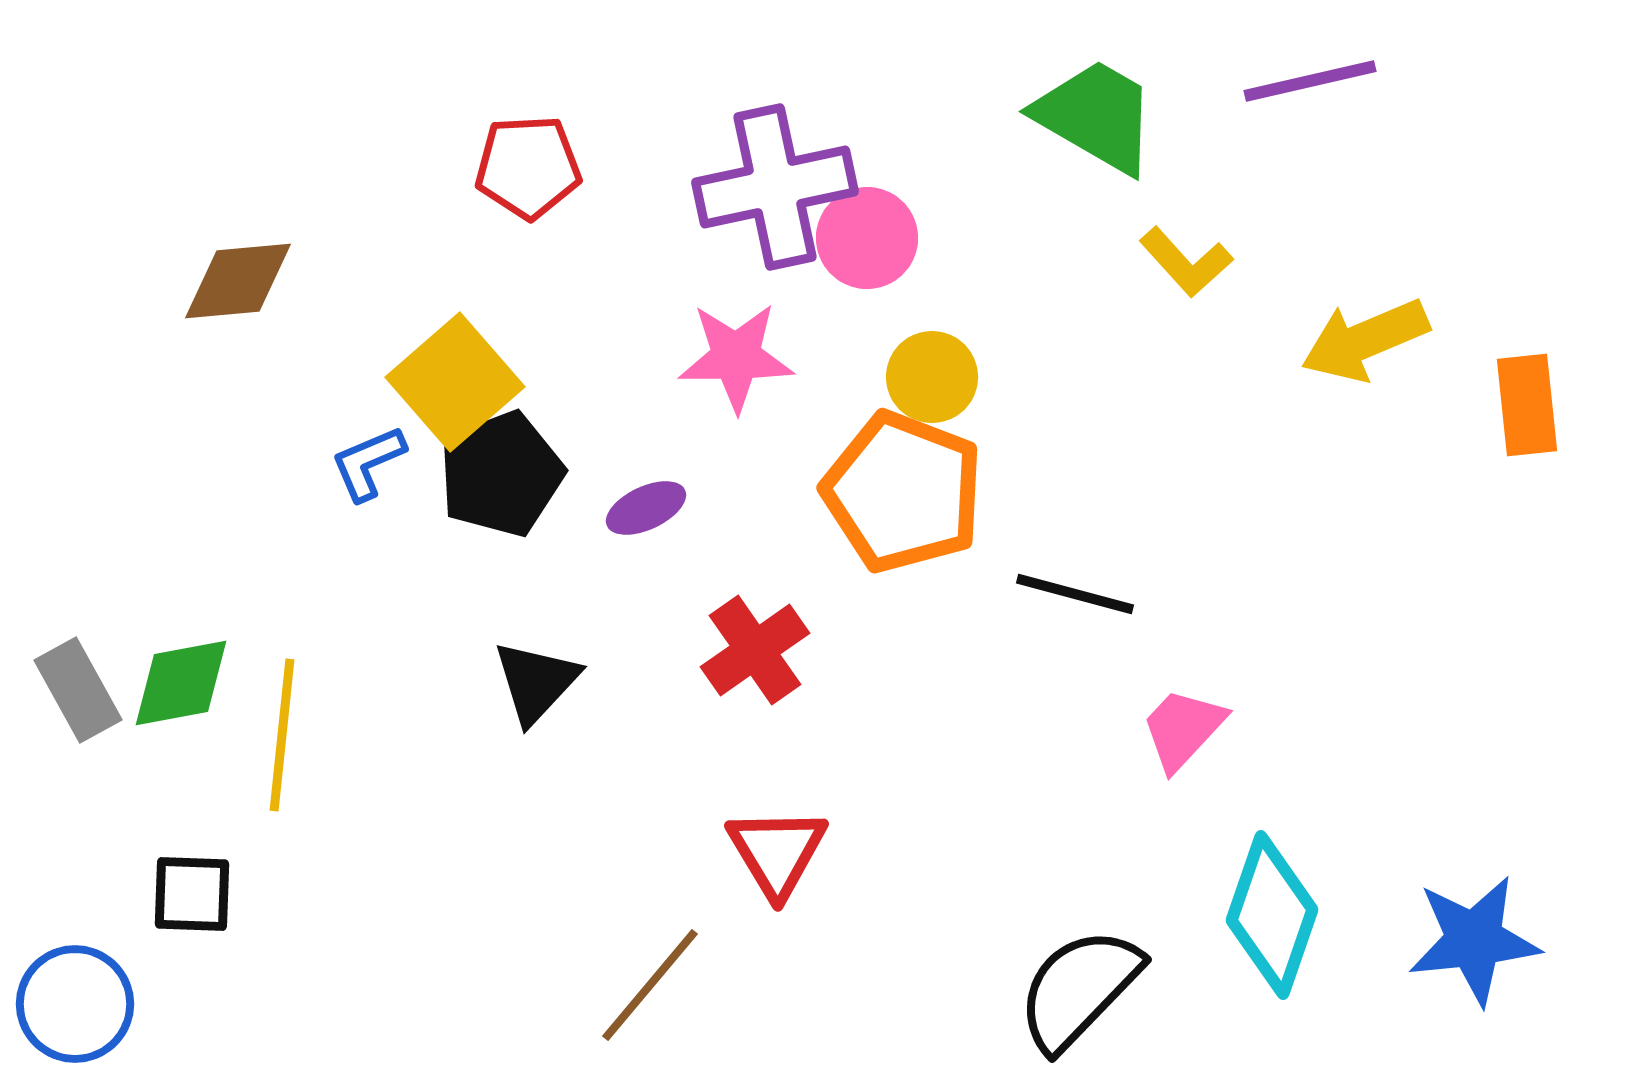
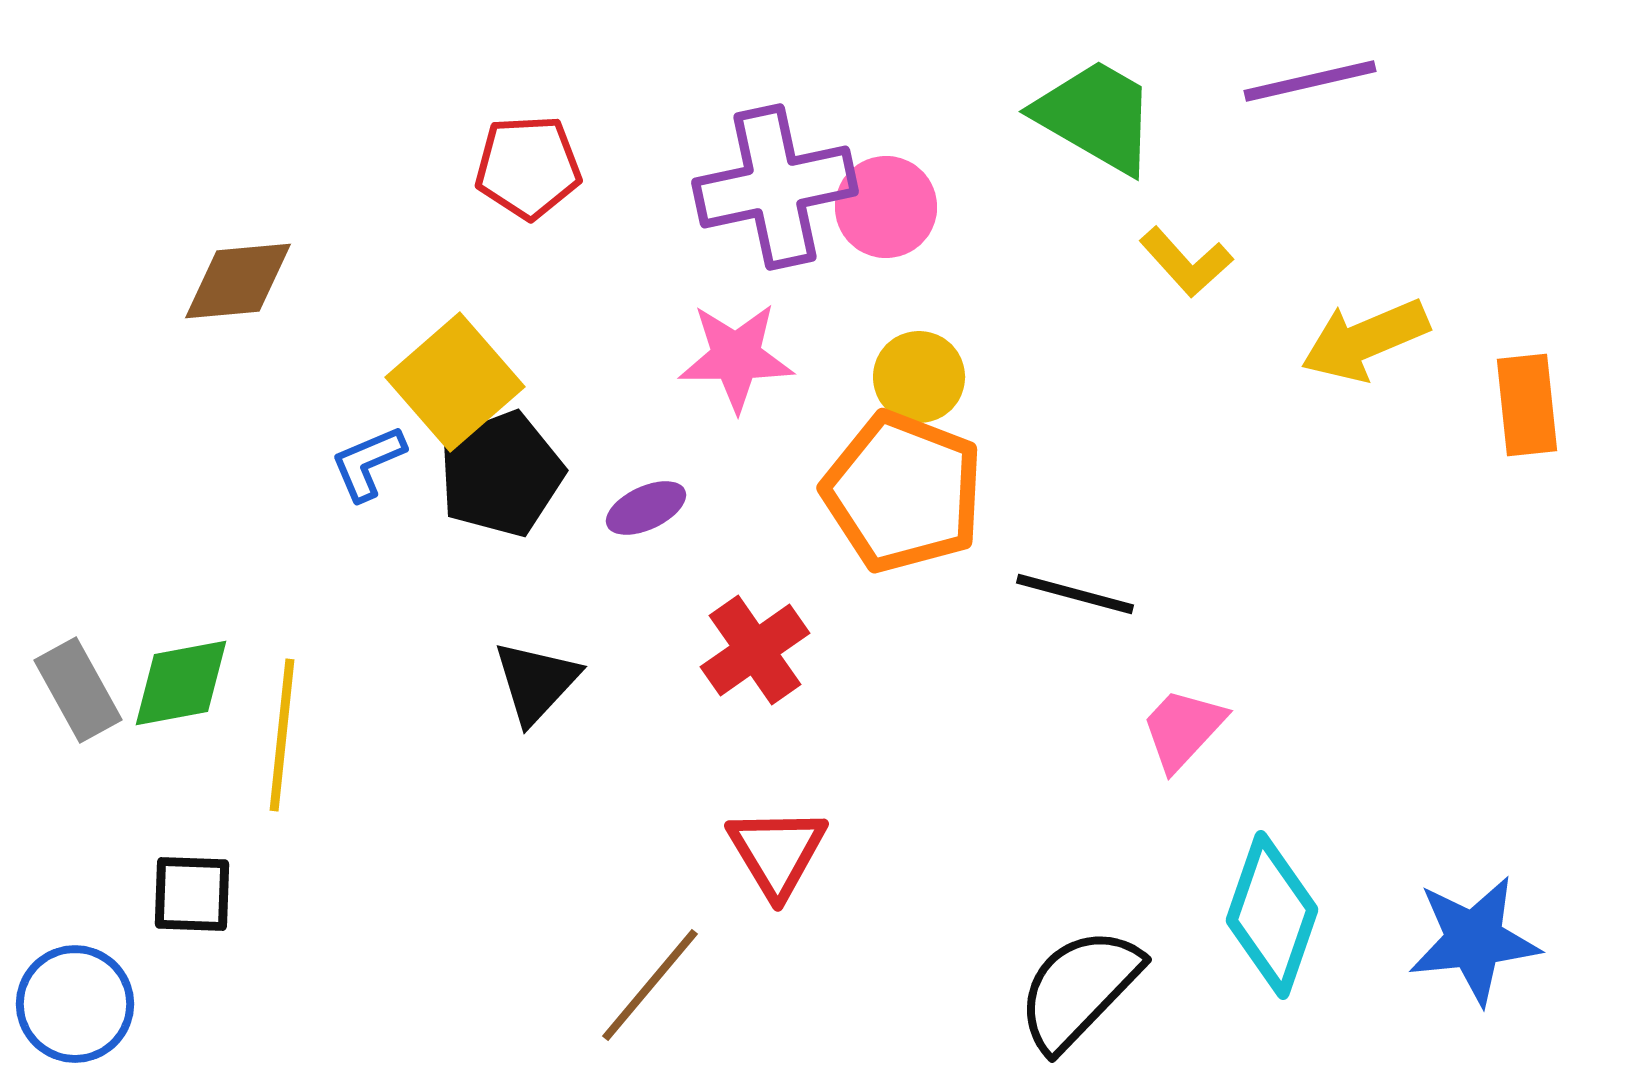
pink circle: moved 19 px right, 31 px up
yellow circle: moved 13 px left
